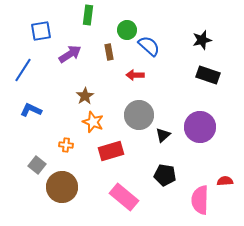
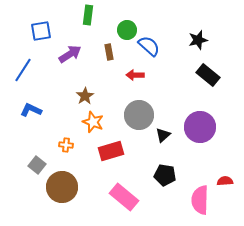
black star: moved 4 px left
black rectangle: rotated 20 degrees clockwise
